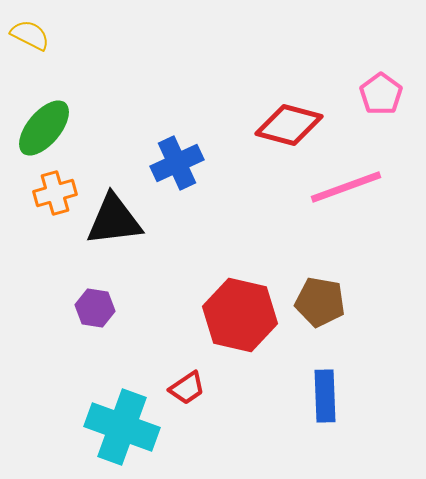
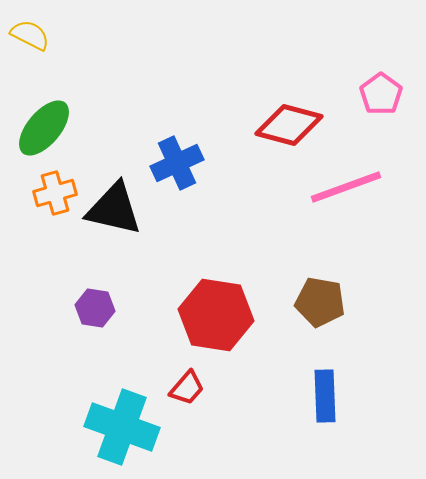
black triangle: moved 11 px up; rotated 20 degrees clockwise
red hexagon: moved 24 px left; rotated 4 degrees counterclockwise
red trapezoid: rotated 15 degrees counterclockwise
